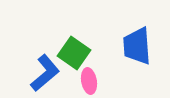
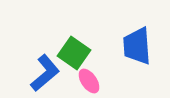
pink ellipse: rotated 25 degrees counterclockwise
